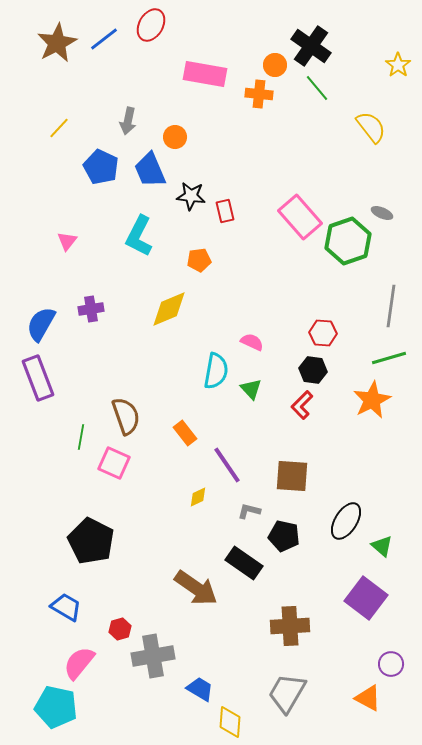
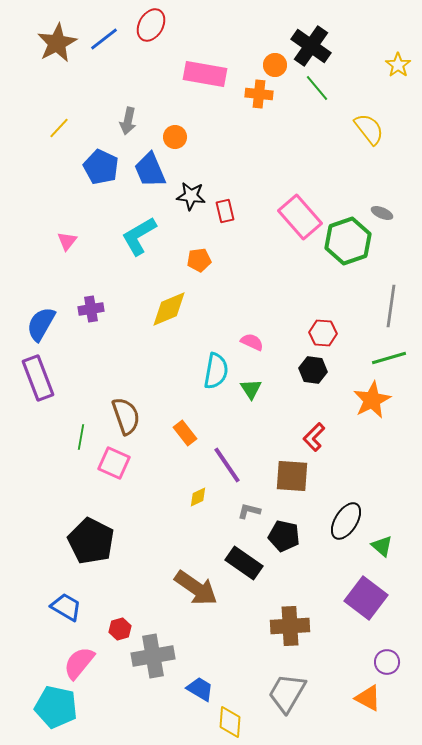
yellow semicircle at (371, 127): moved 2 px left, 2 px down
cyan L-shape at (139, 236): rotated 33 degrees clockwise
green triangle at (251, 389): rotated 10 degrees clockwise
red L-shape at (302, 405): moved 12 px right, 32 px down
purple circle at (391, 664): moved 4 px left, 2 px up
